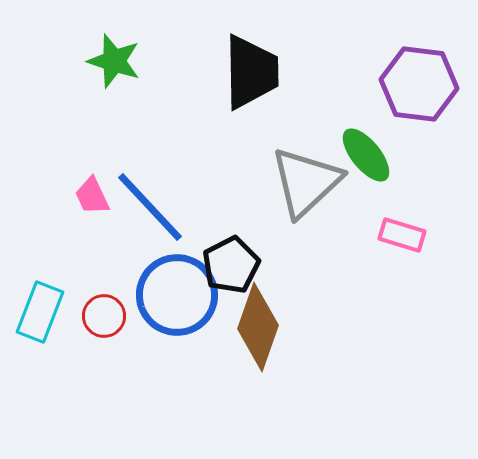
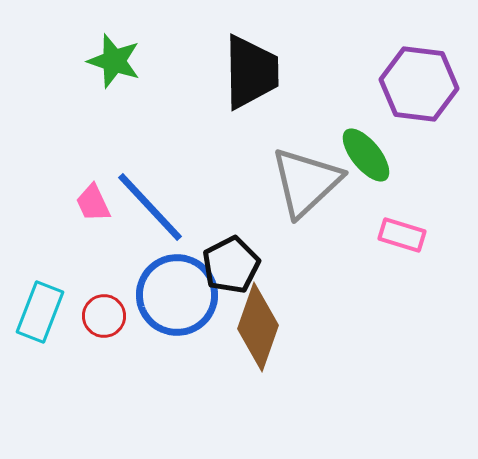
pink trapezoid: moved 1 px right, 7 px down
